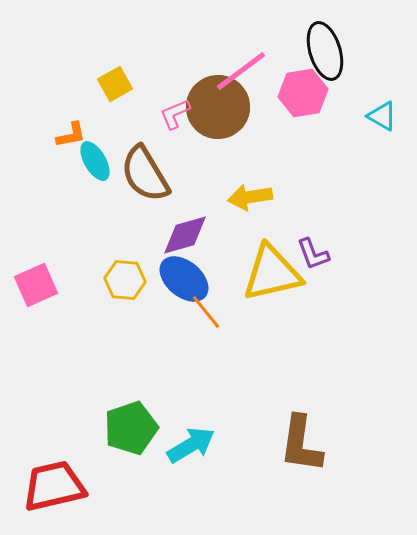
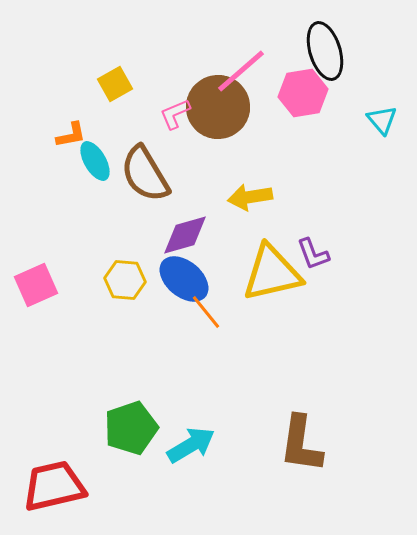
pink line: rotated 4 degrees counterclockwise
cyan triangle: moved 4 px down; rotated 20 degrees clockwise
